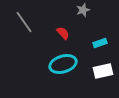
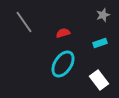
gray star: moved 20 px right, 5 px down
red semicircle: rotated 64 degrees counterclockwise
cyan ellipse: rotated 40 degrees counterclockwise
white rectangle: moved 4 px left, 9 px down; rotated 66 degrees clockwise
